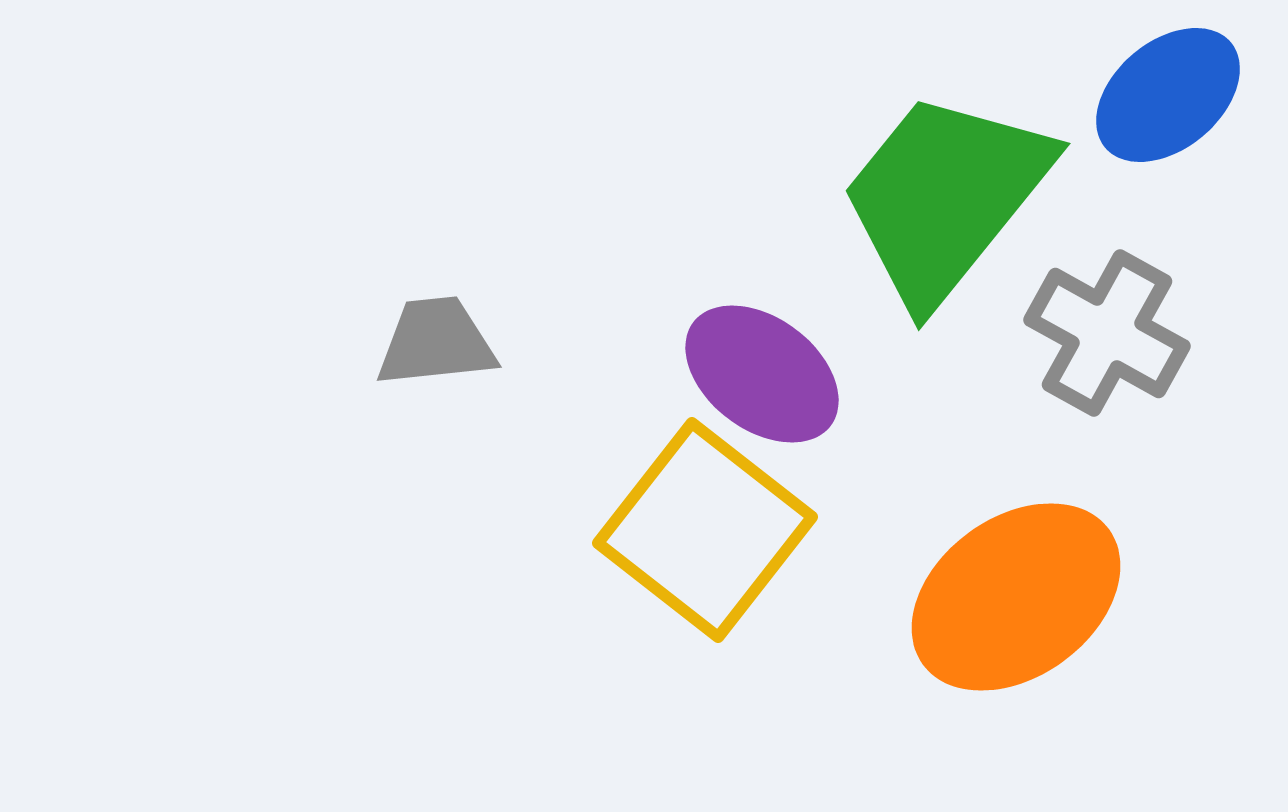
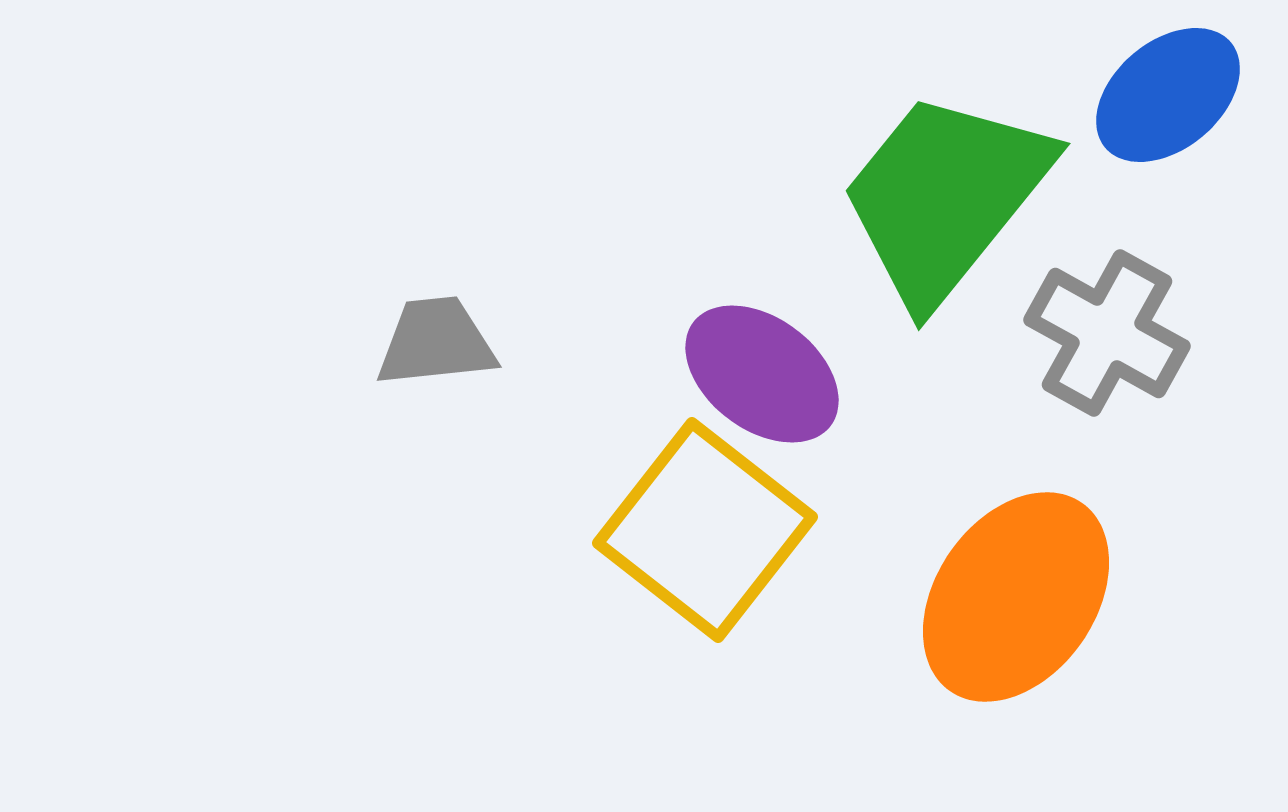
orange ellipse: rotated 19 degrees counterclockwise
